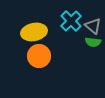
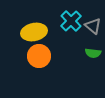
green semicircle: moved 11 px down
